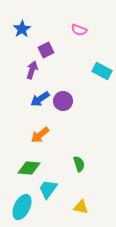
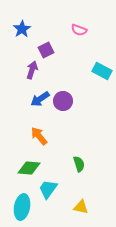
orange arrow: moved 1 px left, 1 px down; rotated 90 degrees clockwise
cyan ellipse: rotated 15 degrees counterclockwise
